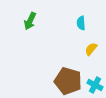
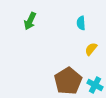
brown pentagon: rotated 24 degrees clockwise
